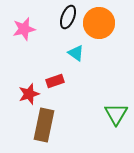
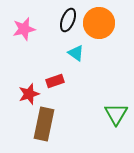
black ellipse: moved 3 px down
brown rectangle: moved 1 px up
